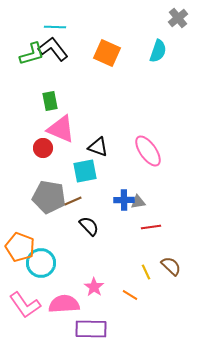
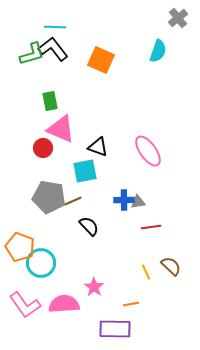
orange square: moved 6 px left, 7 px down
orange line: moved 1 px right, 9 px down; rotated 42 degrees counterclockwise
purple rectangle: moved 24 px right
